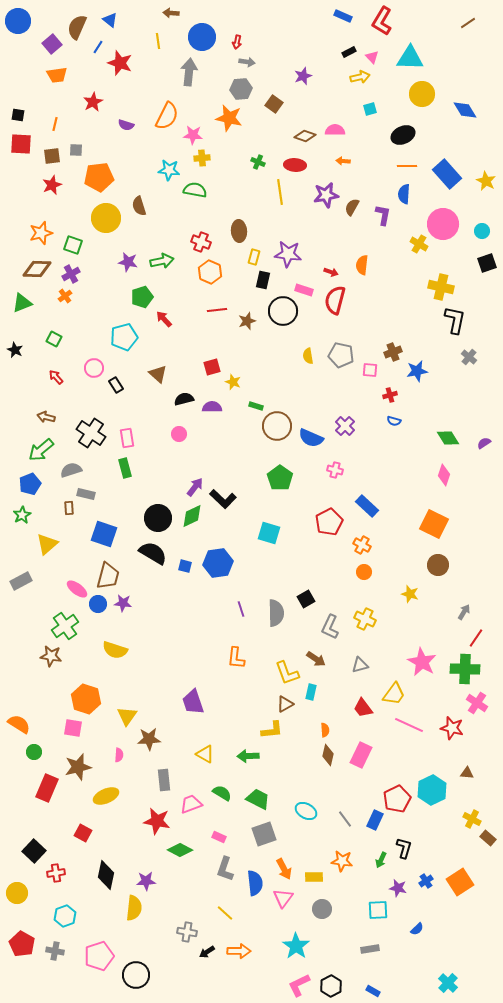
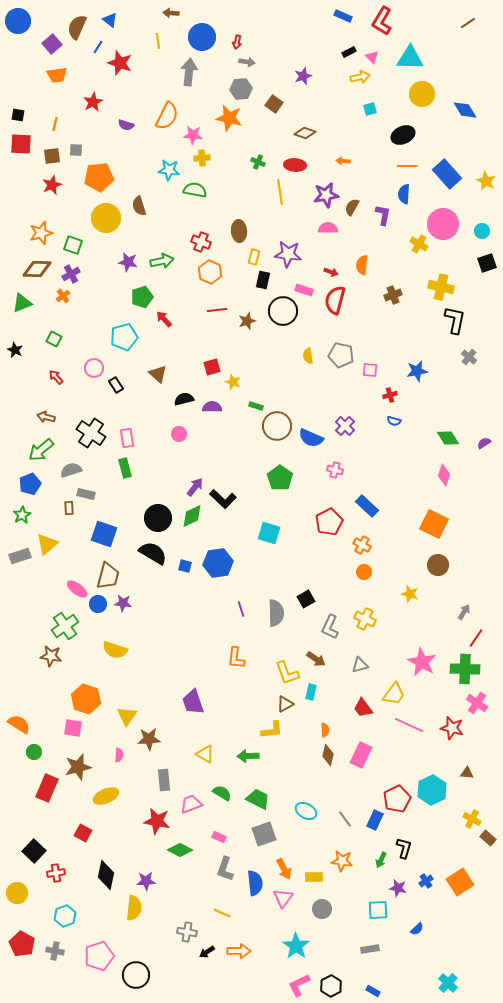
pink semicircle at (335, 130): moved 7 px left, 98 px down
brown diamond at (305, 136): moved 3 px up
orange cross at (65, 296): moved 2 px left
brown cross at (393, 352): moved 57 px up
gray rectangle at (21, 581): moved 1 px left, 25 px up; rotated 10 degrees clockwise
yellow line at (225, 913): moved 3 px left; rotated 18 degrees counterclockwise
